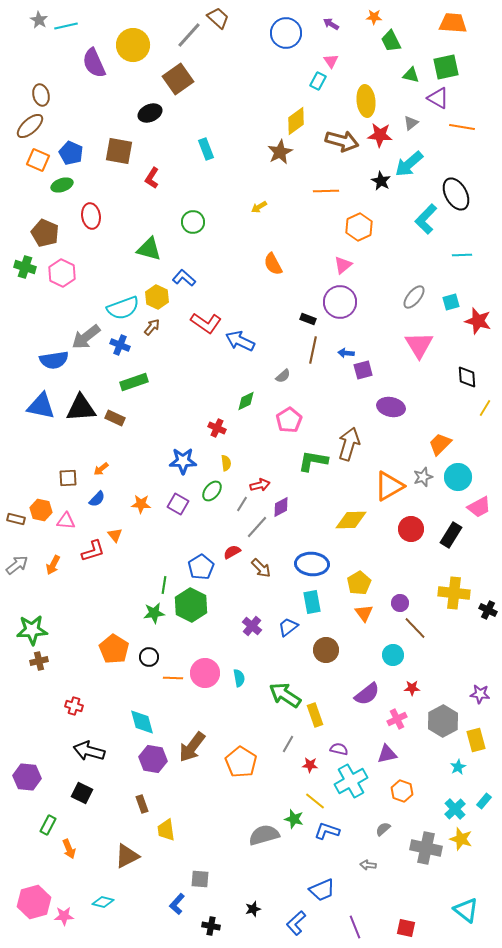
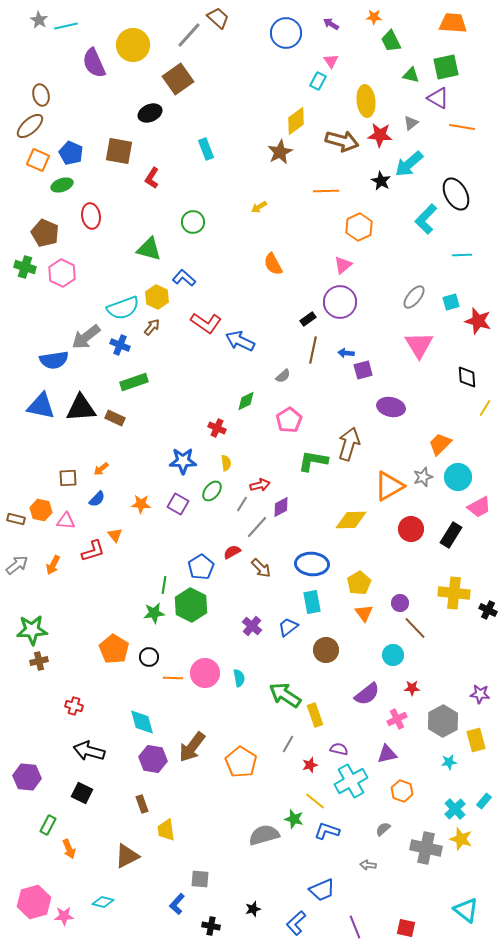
black rectangle at (308, 319): rotated 56 degrees counterclockwise
red star at (310, 765): rotated 21 degrees counterclockwise
cyan star at (458, 767): moved 9 px left, 5 px up; rotated 21 degrees clockwise
